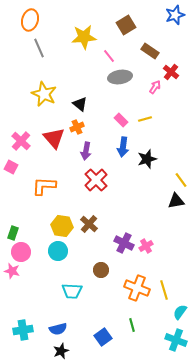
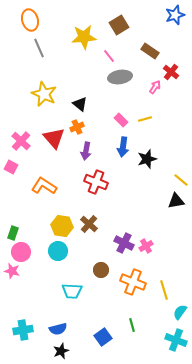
orange ellipse at (30, 20): rotated 30 degrees counterclockwise
brown square at (126, 25): moved 7 px left
red cross at (96, 180): moved 2 px down; rotated 25 degrees counterclockwise
yellow line at (181, 180): rotated 14 degrees counterclockwise
orange L-shape at (44, 186): rotated 30 degrees clockwise
orange cross at (137, 288): moved 4 px left, 6 px up
